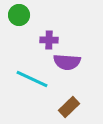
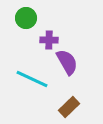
green circle: moved 7 px right, 3 px down
purple semicircle: rotated 124 degrees counterclockwise
